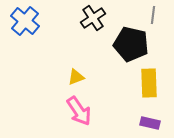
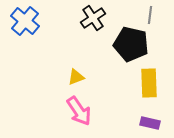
gray line: moved 3 px left
